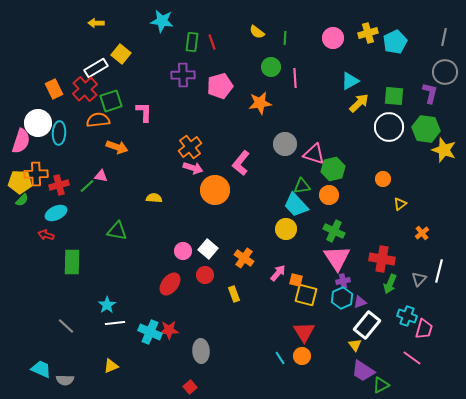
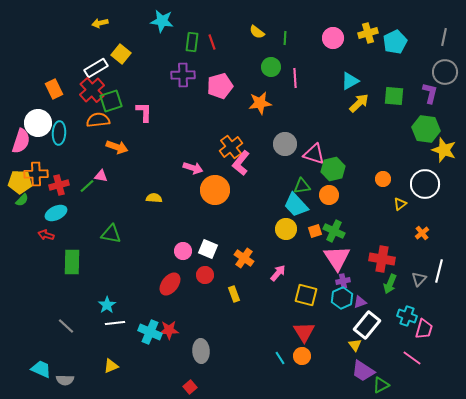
yellow arrow at (96, 23): moved 4 px right; rotated 14 degrees counterclockwise
red cross at (85, 89): moved 7 px right, 1 px down
white circle at (389, 127): moved 36 px right, 57 px down
orange cross at (190, 147): moved 41 px right
green triangle at (117, 231): moved 6 px left, 3 px down
white square at (208, 249): rotated 18 degrees counterclockwise
orange square at (296, 280): moved 19 px right, 49 px up; rotated 32 degrees counterclockwise
